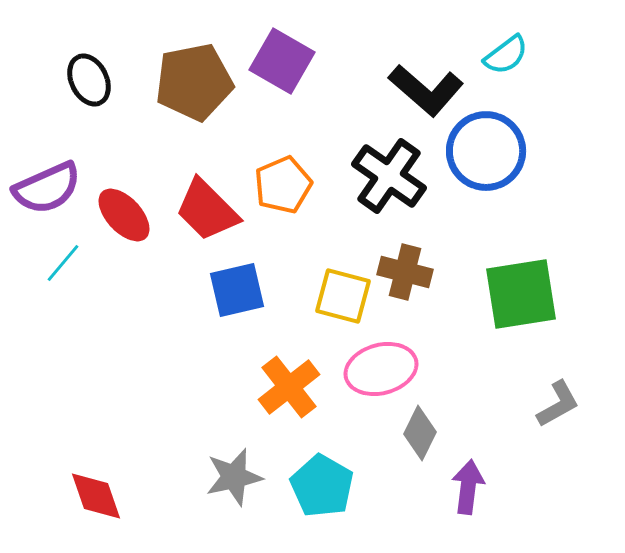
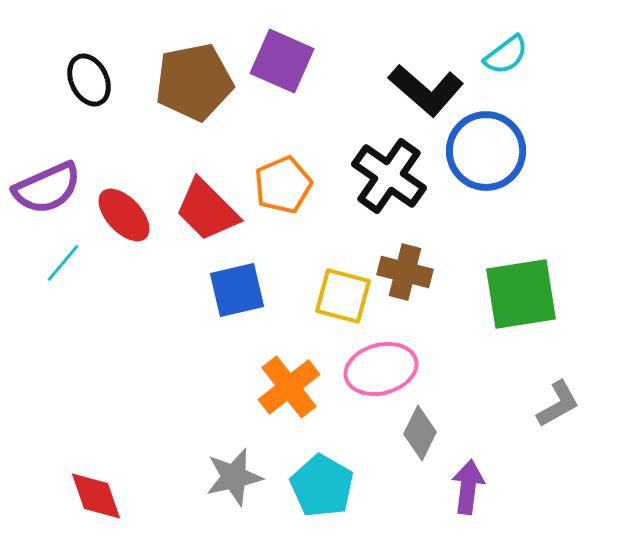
purple square: rotated 6 degrees counterclockwise
